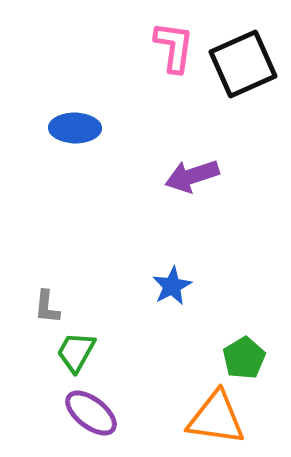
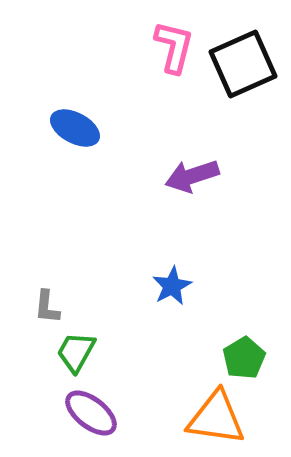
pink L-shape: rotated 6 degrees clockwise
blue ellipse: rotated 27 degrees clockwise
